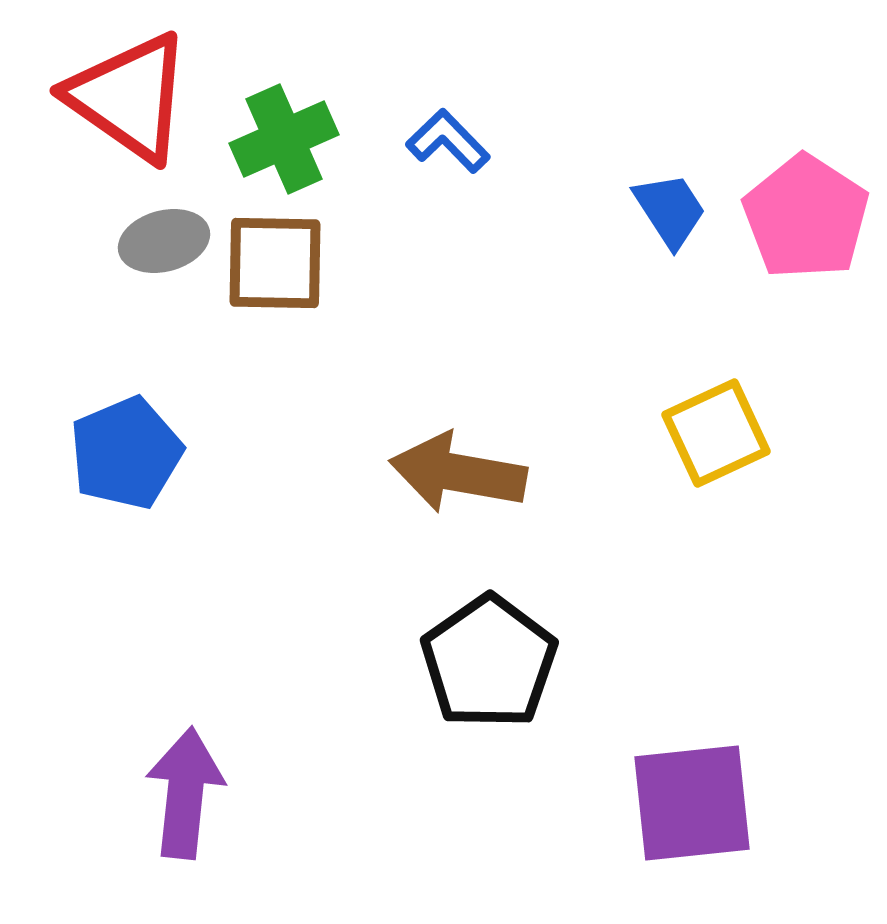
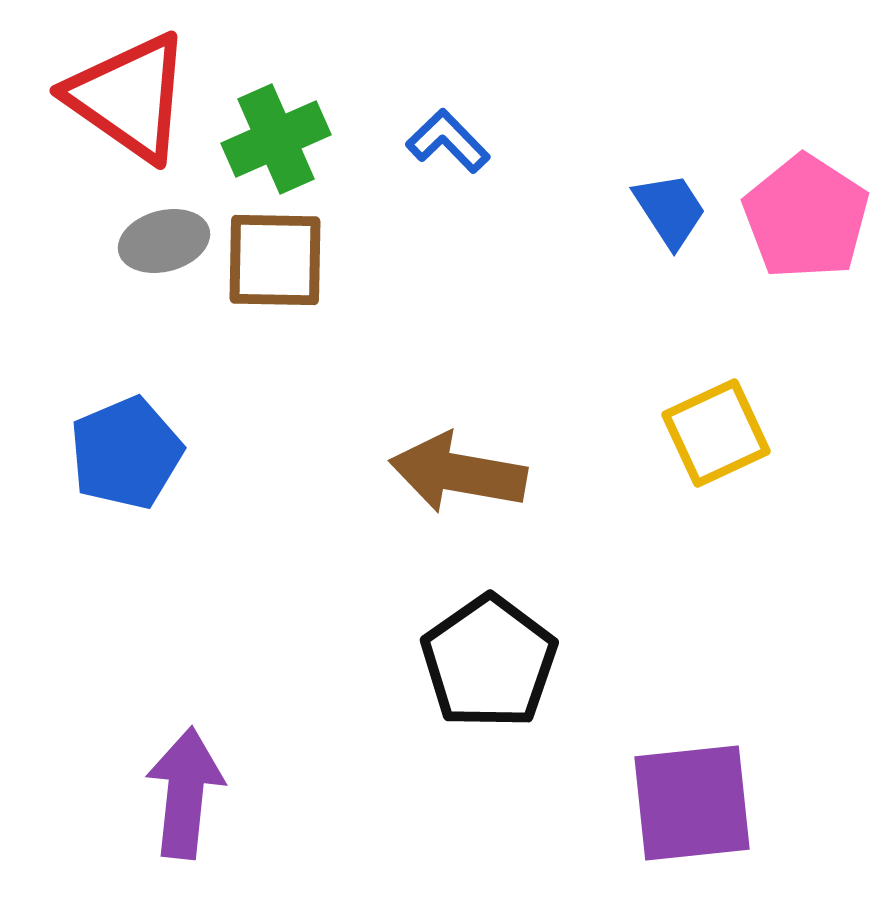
green cross: moved 8 px left
brown square: moved 3 px up
